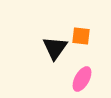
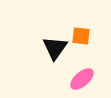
pink ellipse: rotated 20 degrees clockwise
